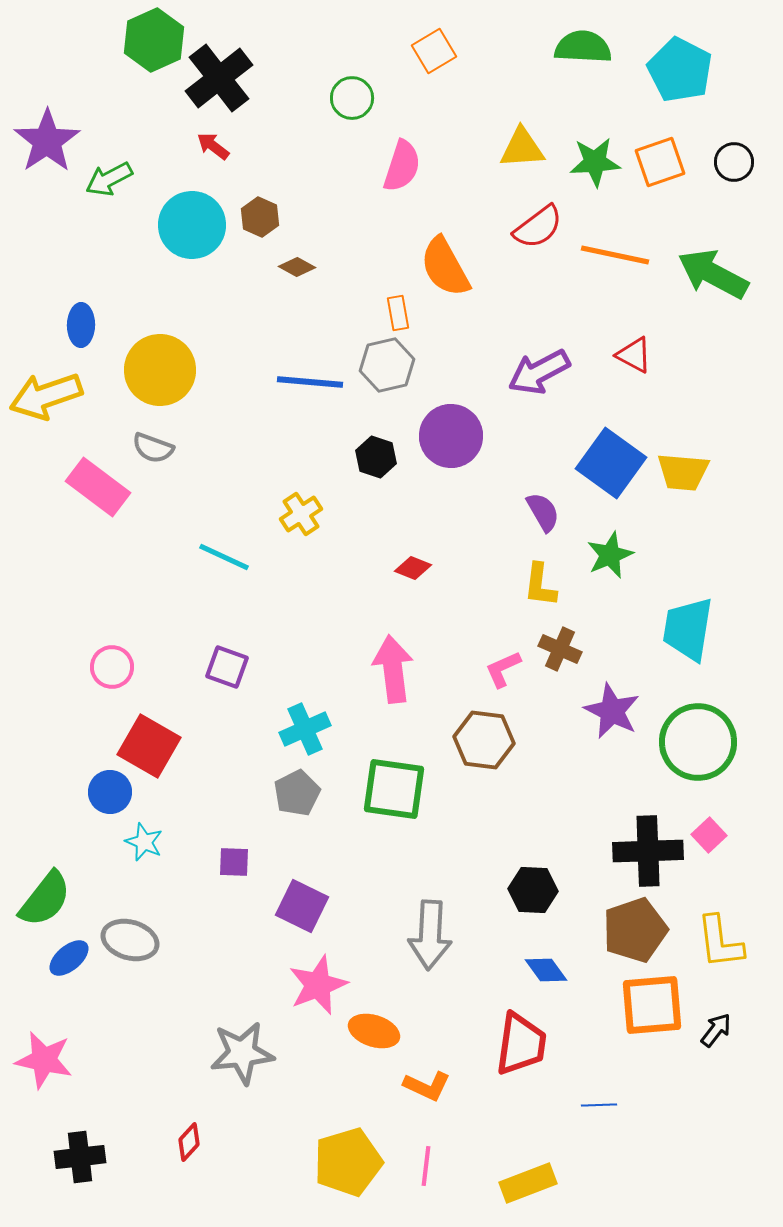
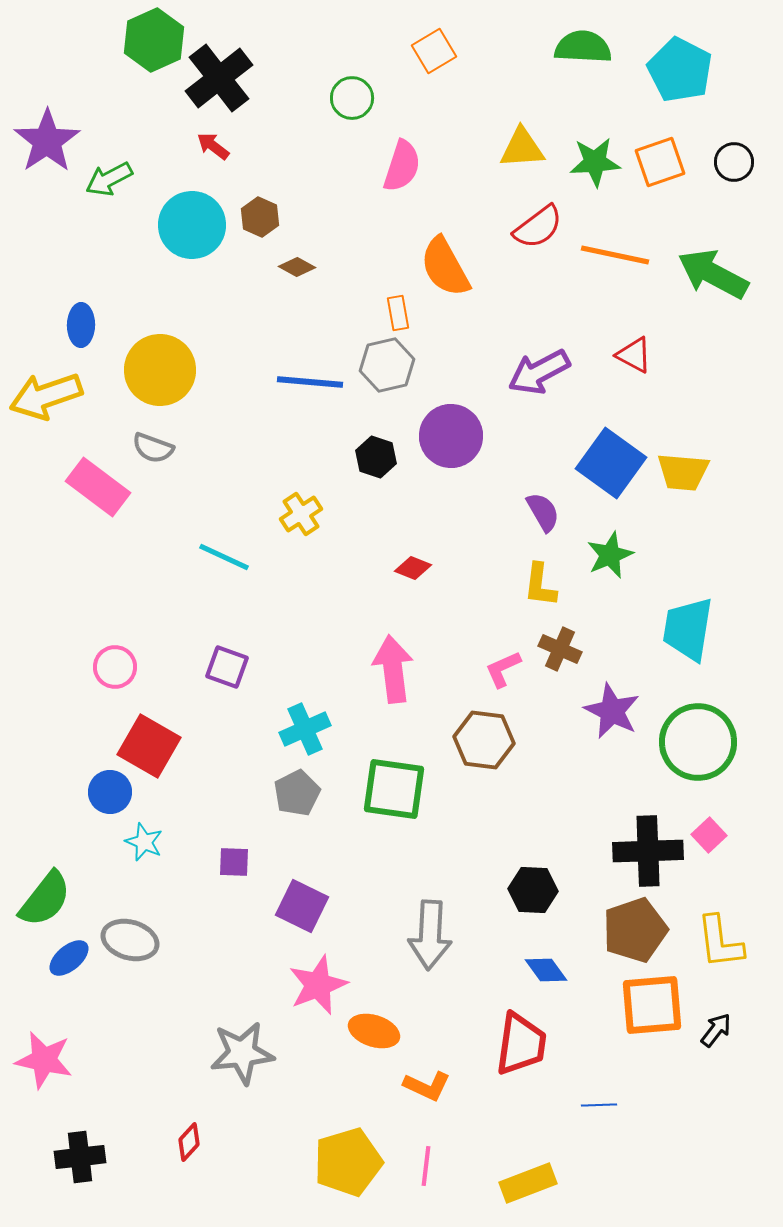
pink circle at (112, 667): moved 3 px right
